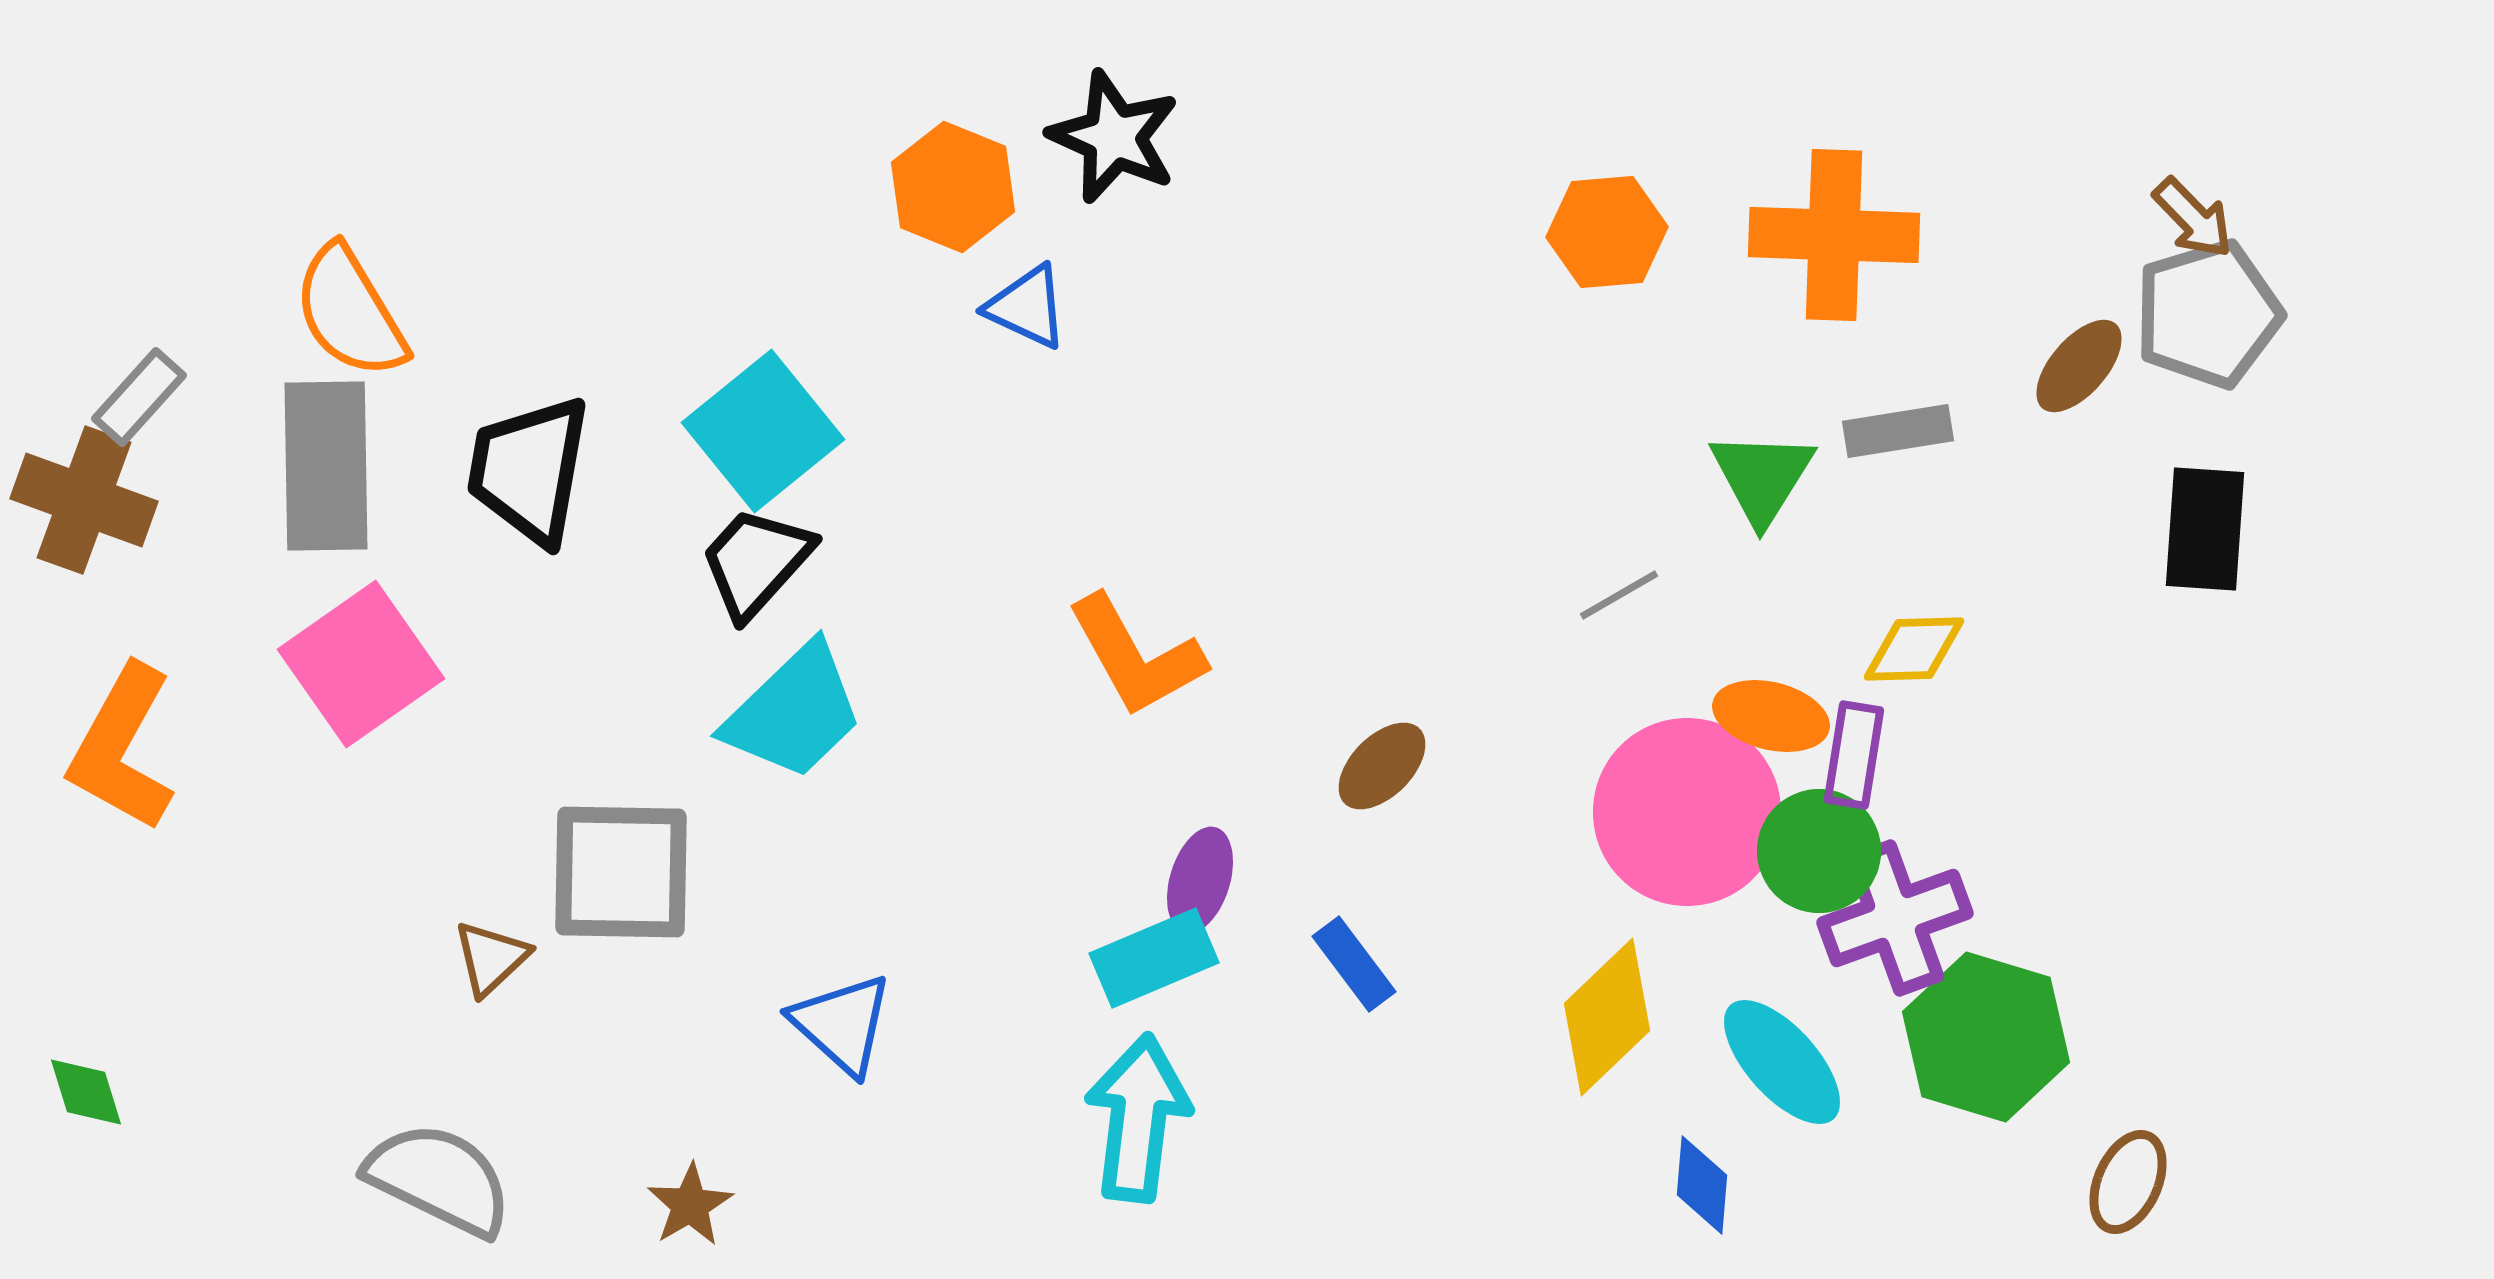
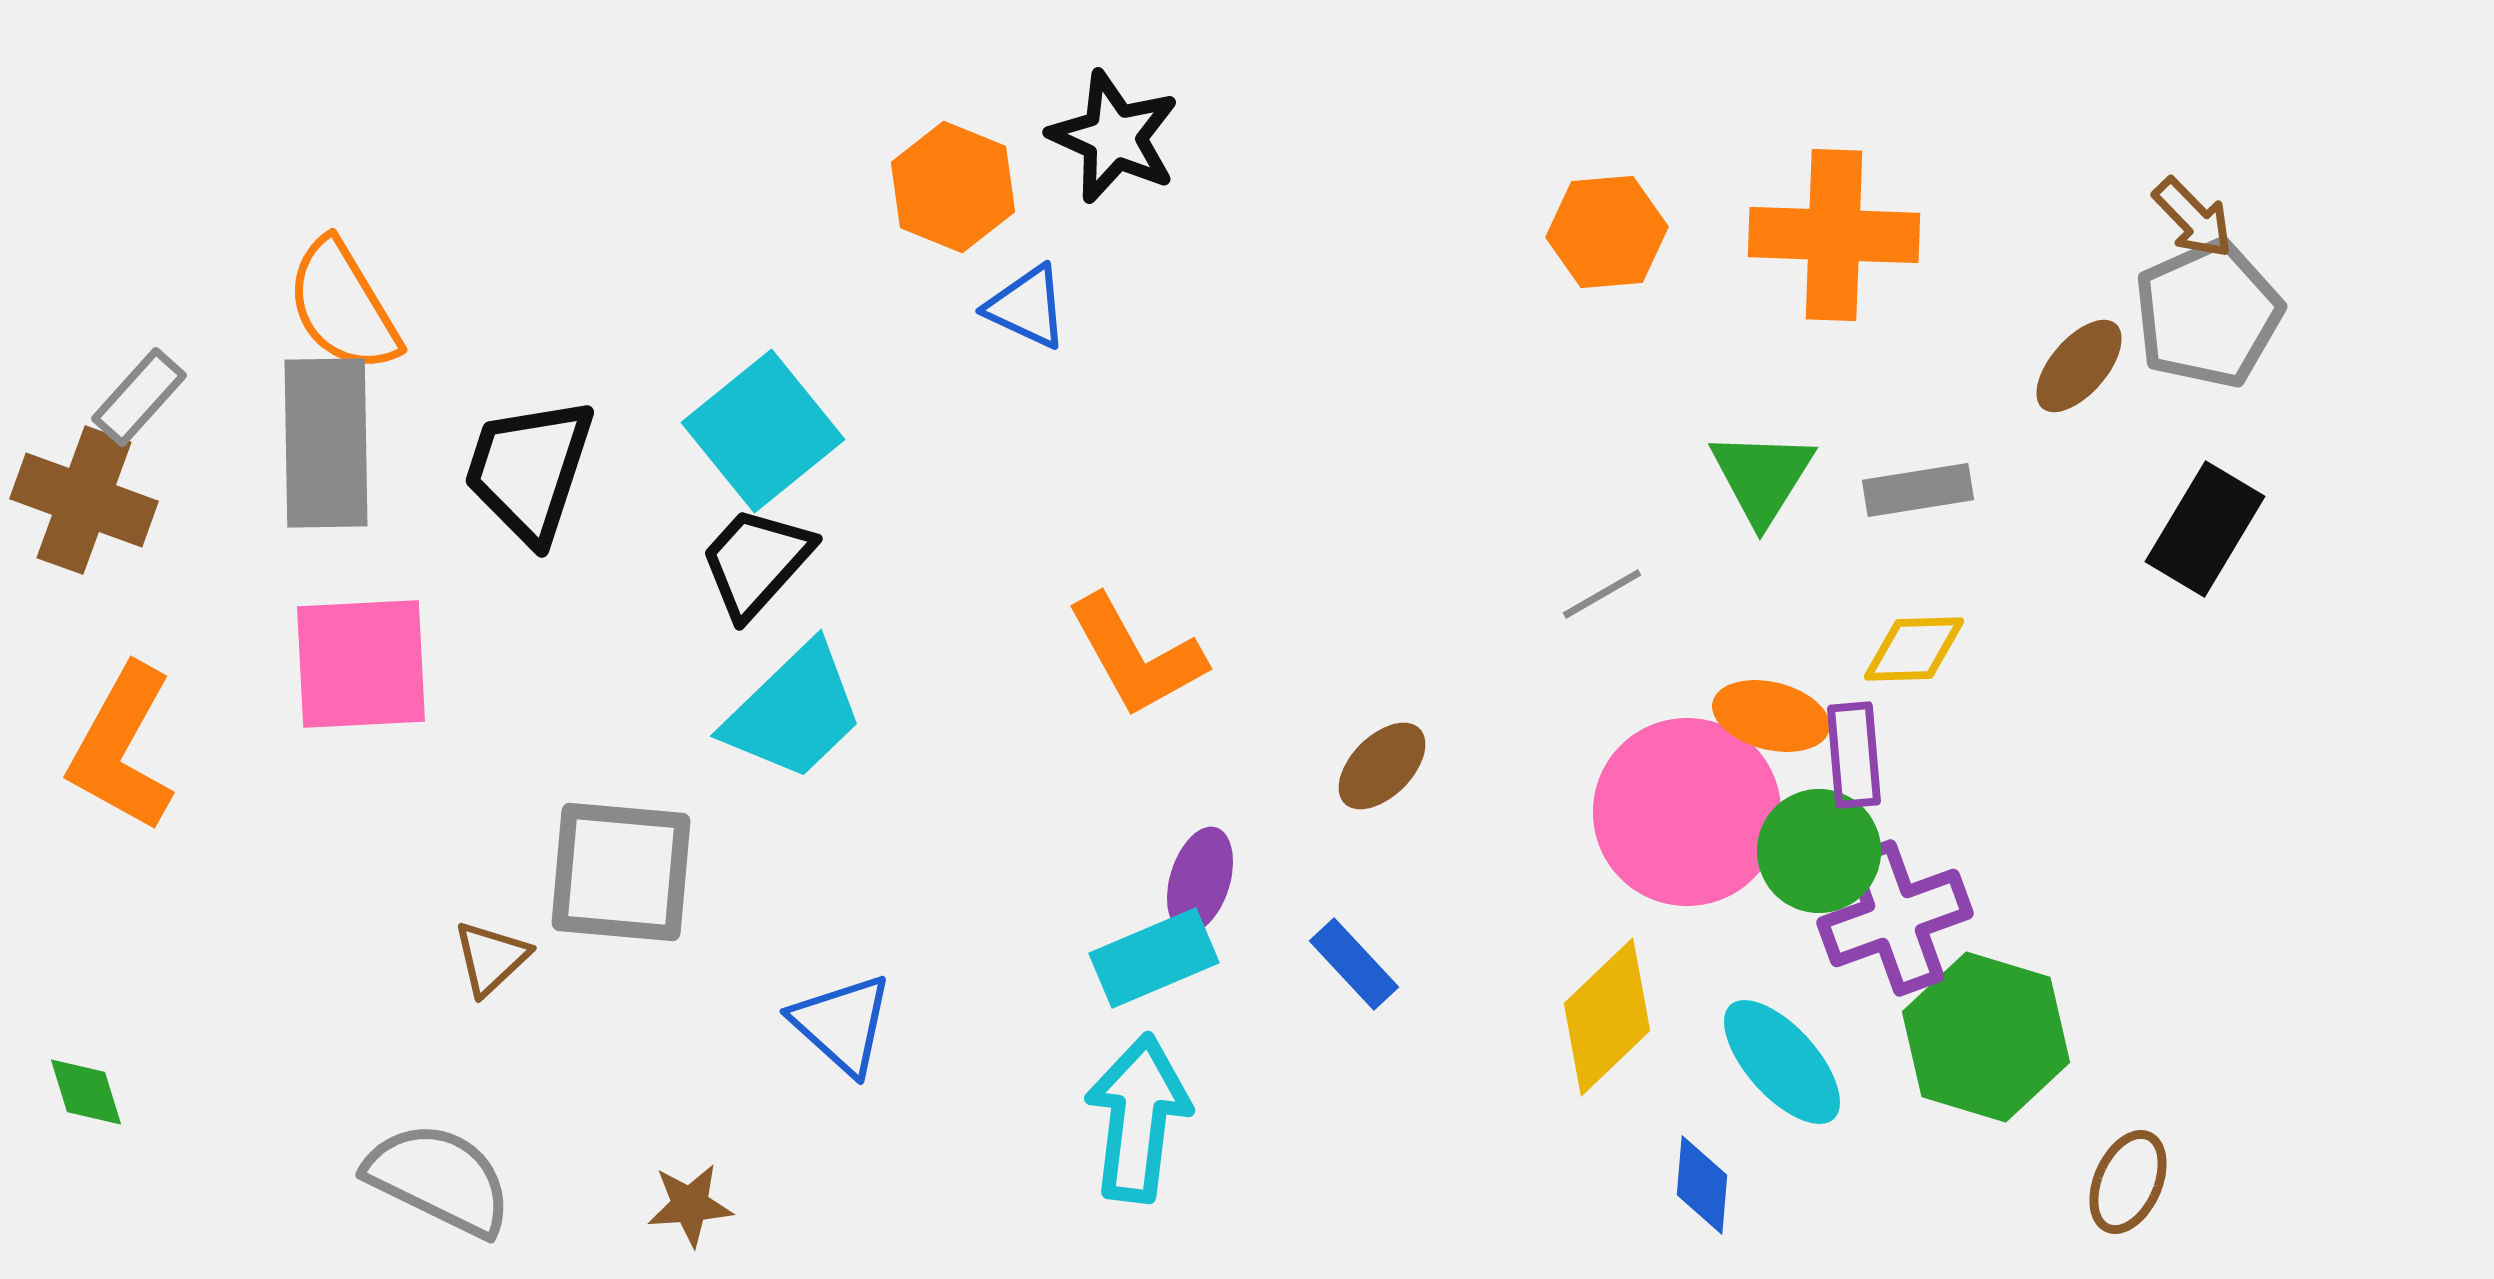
orange semicircle at (350, 312): moved 7 px left, 6 px up
gray pentagon at (2208, 314): rotated 7 degrees counterclockwise
gray rectangle at (1898, 431): moved 20 px right, 59 px down
gray rectangle at (326, 466): moved 23 px up
black trapezoid at (529, 470): rotated 8 degrees clockwise
black rectangle at (2205, 529): rotated 27 degrees clockwise
gray line at (1619, 595): moved 17 px left, 1 px up
pink square at (361, 664): rotated 32 degrees clockwise
purple rectangle at (1854, 755): rotated 14 degrees counterclockwise
gray square at (621, 872): rotated 4 degrees clockwise
blue rectangle at (1354, 964): rotated 6 degrees counterclockwise
brown star at (690, 1205): rotated 26 degrees clockwise
